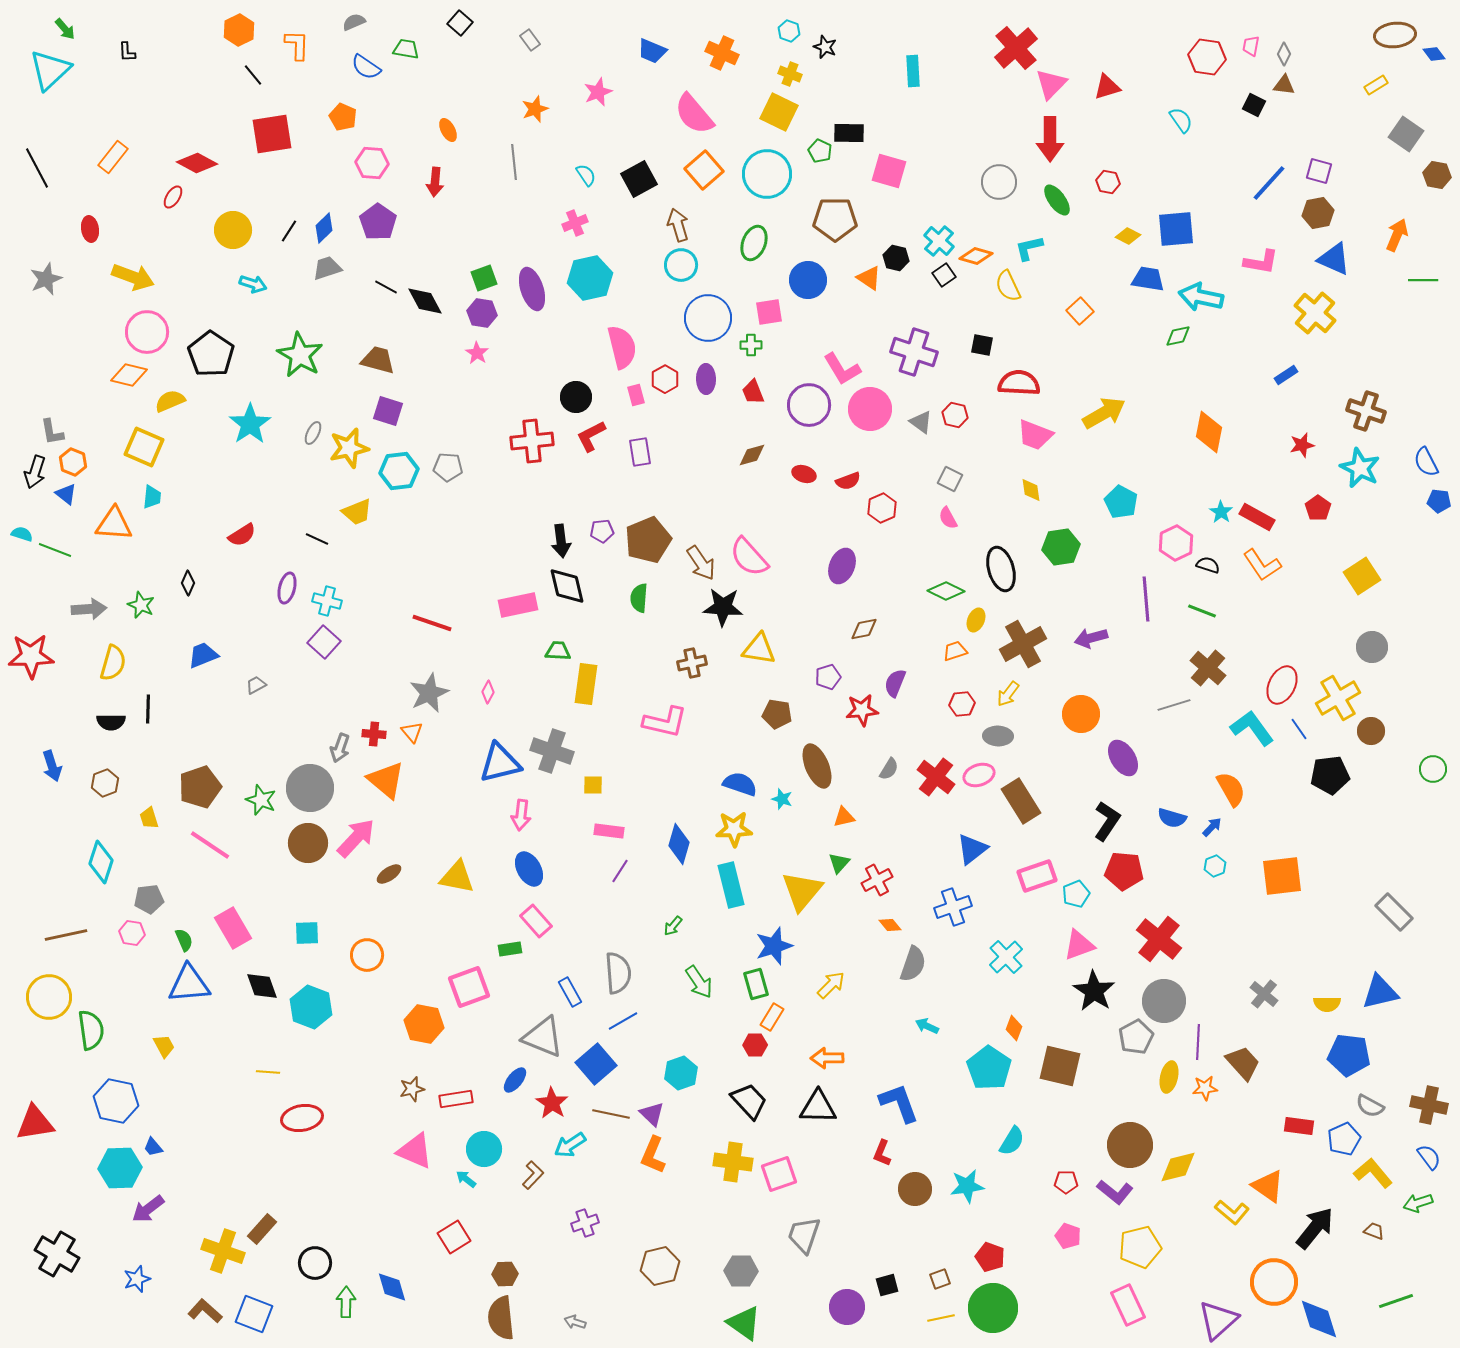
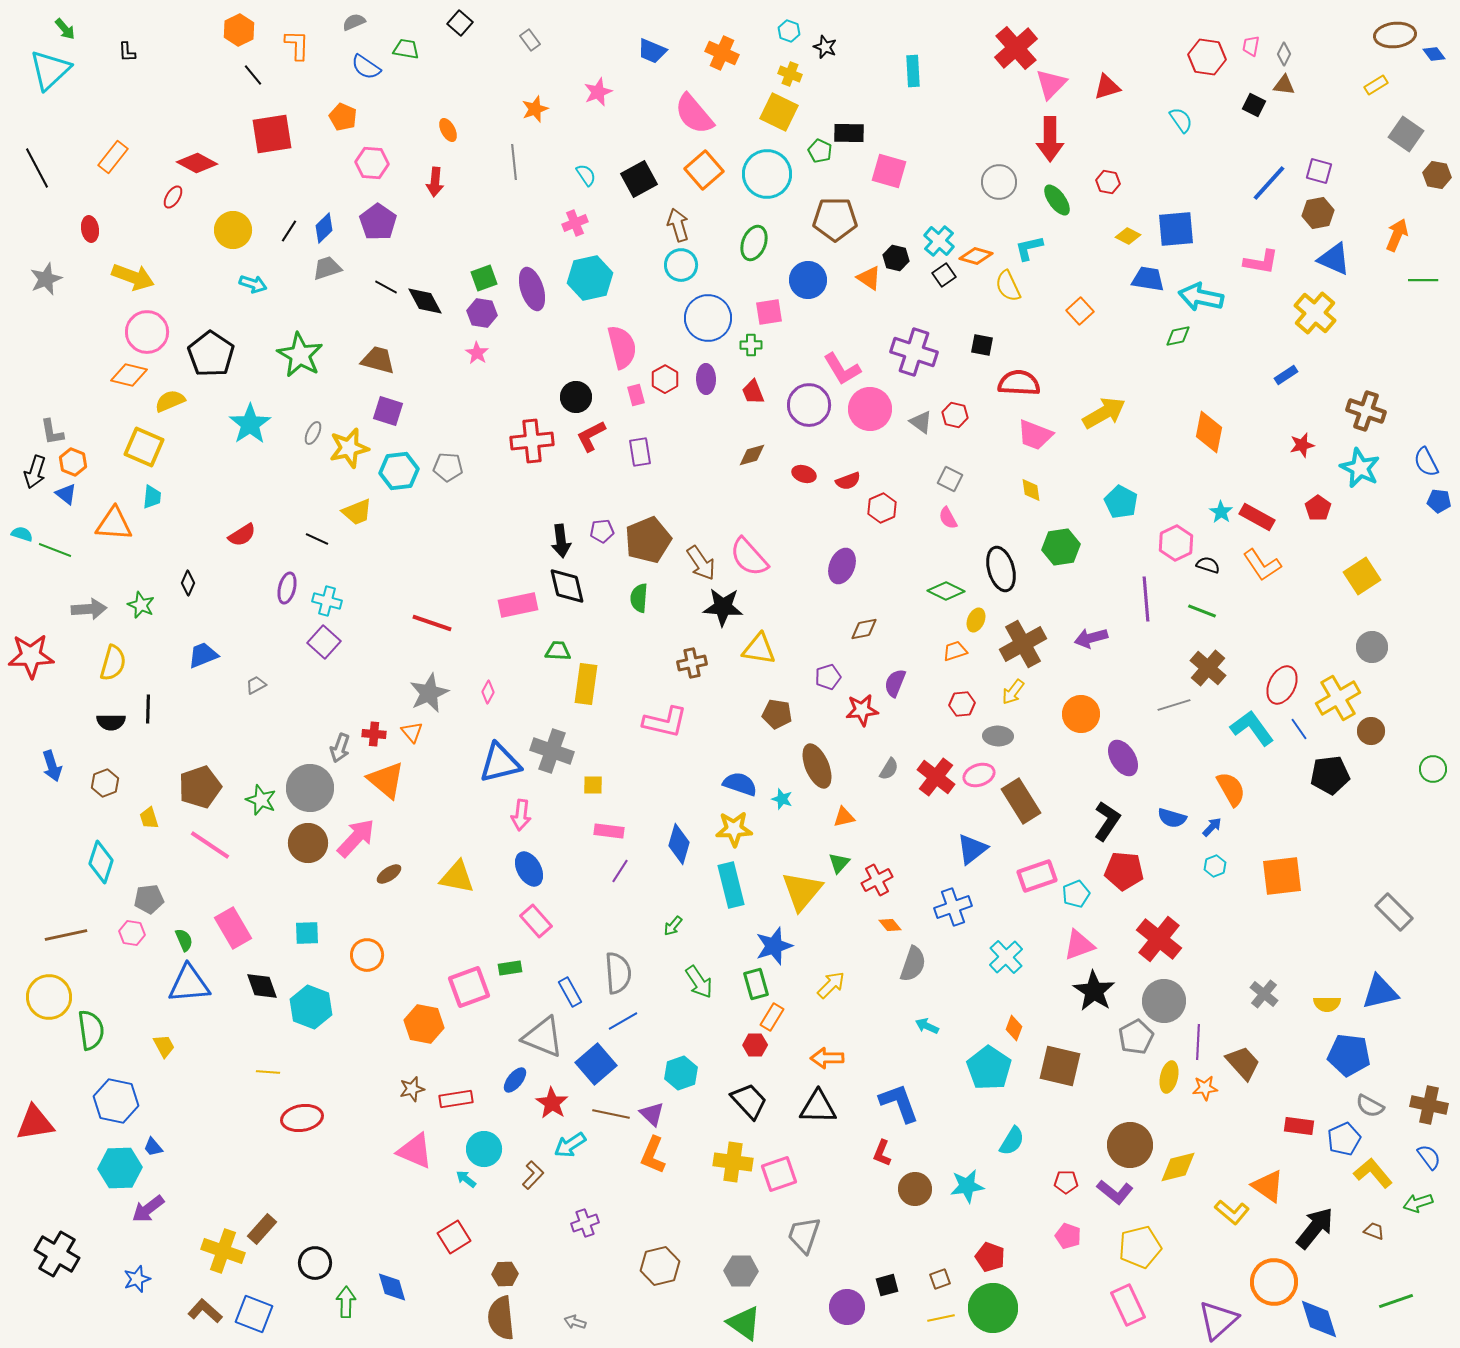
yellow arrow at (1008, 694): moved 5 px right, 2 px up
green rectangle at (510, 949): moved 19 px down
